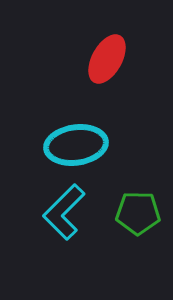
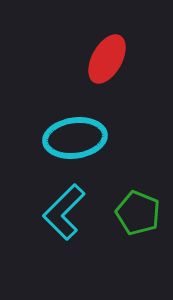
cyan ellipse: moved 1 px left, 7 px up
green pentagon: rotated 21 degrees clockwise
